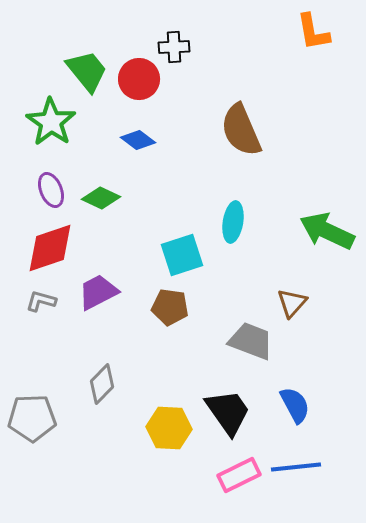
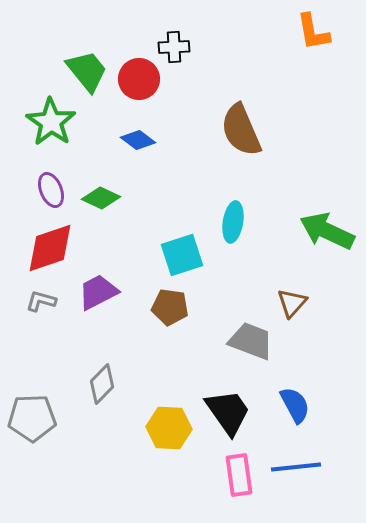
pink rectangle: rotated 72 degrees counterclockwise
